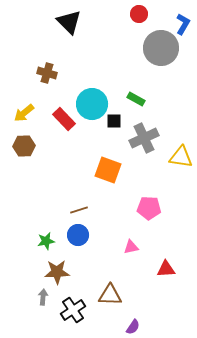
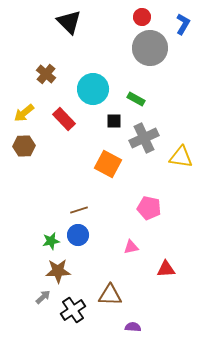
red circle: moved 3 px right, 3 px down
gray circle: moved 11 px left
brown cross: moved 1 px left, 1 px down; rotated 24 degrees clockwise
cyan circle: moved 1 px right, 15 px up
orange square: moved 6 px up; rotated 8 degrees clockwise
pink pentagon: rotated 10 degrees clockwise
green star: moved 5 px right
brown star: moved 1 px right, 1 px up
gray arrow: rotated 42 degrees clockwise
purple semicircle: rotated 119 degrees counterclockwise
